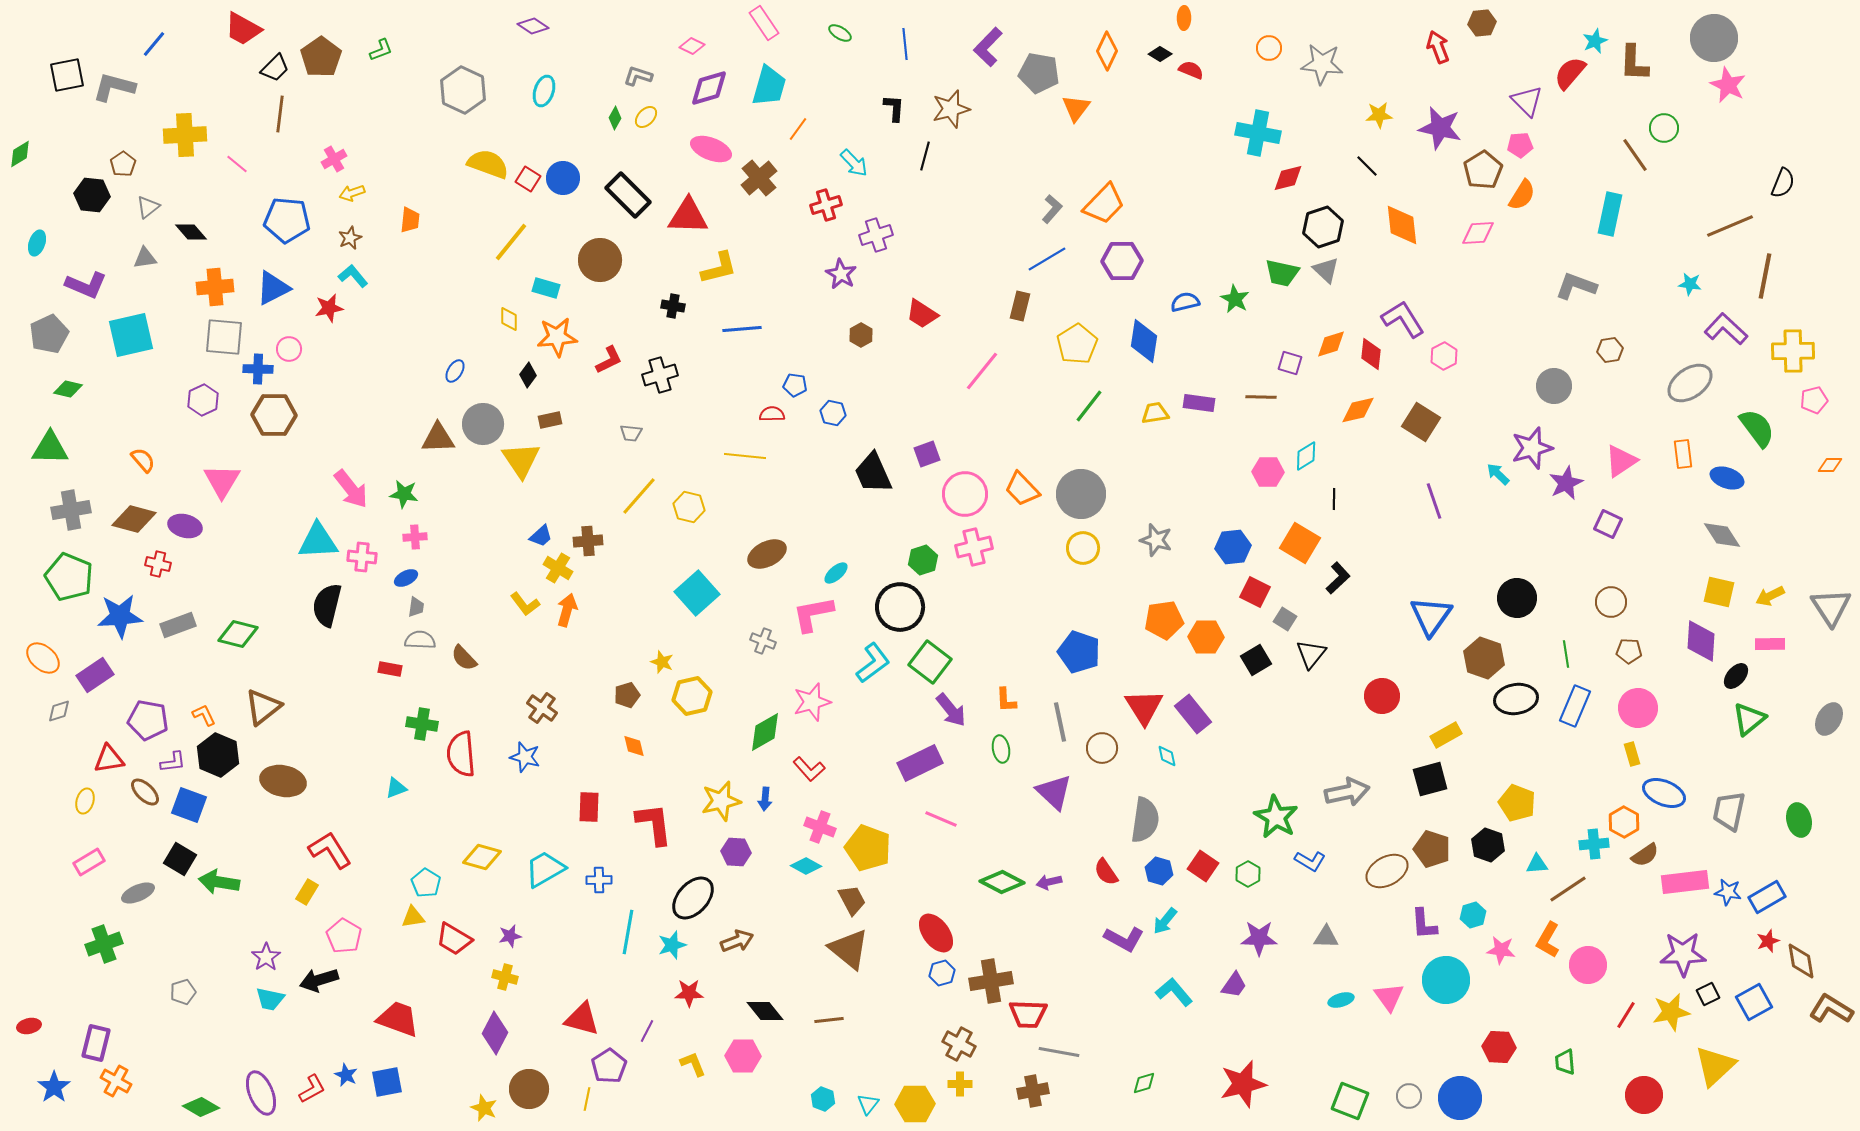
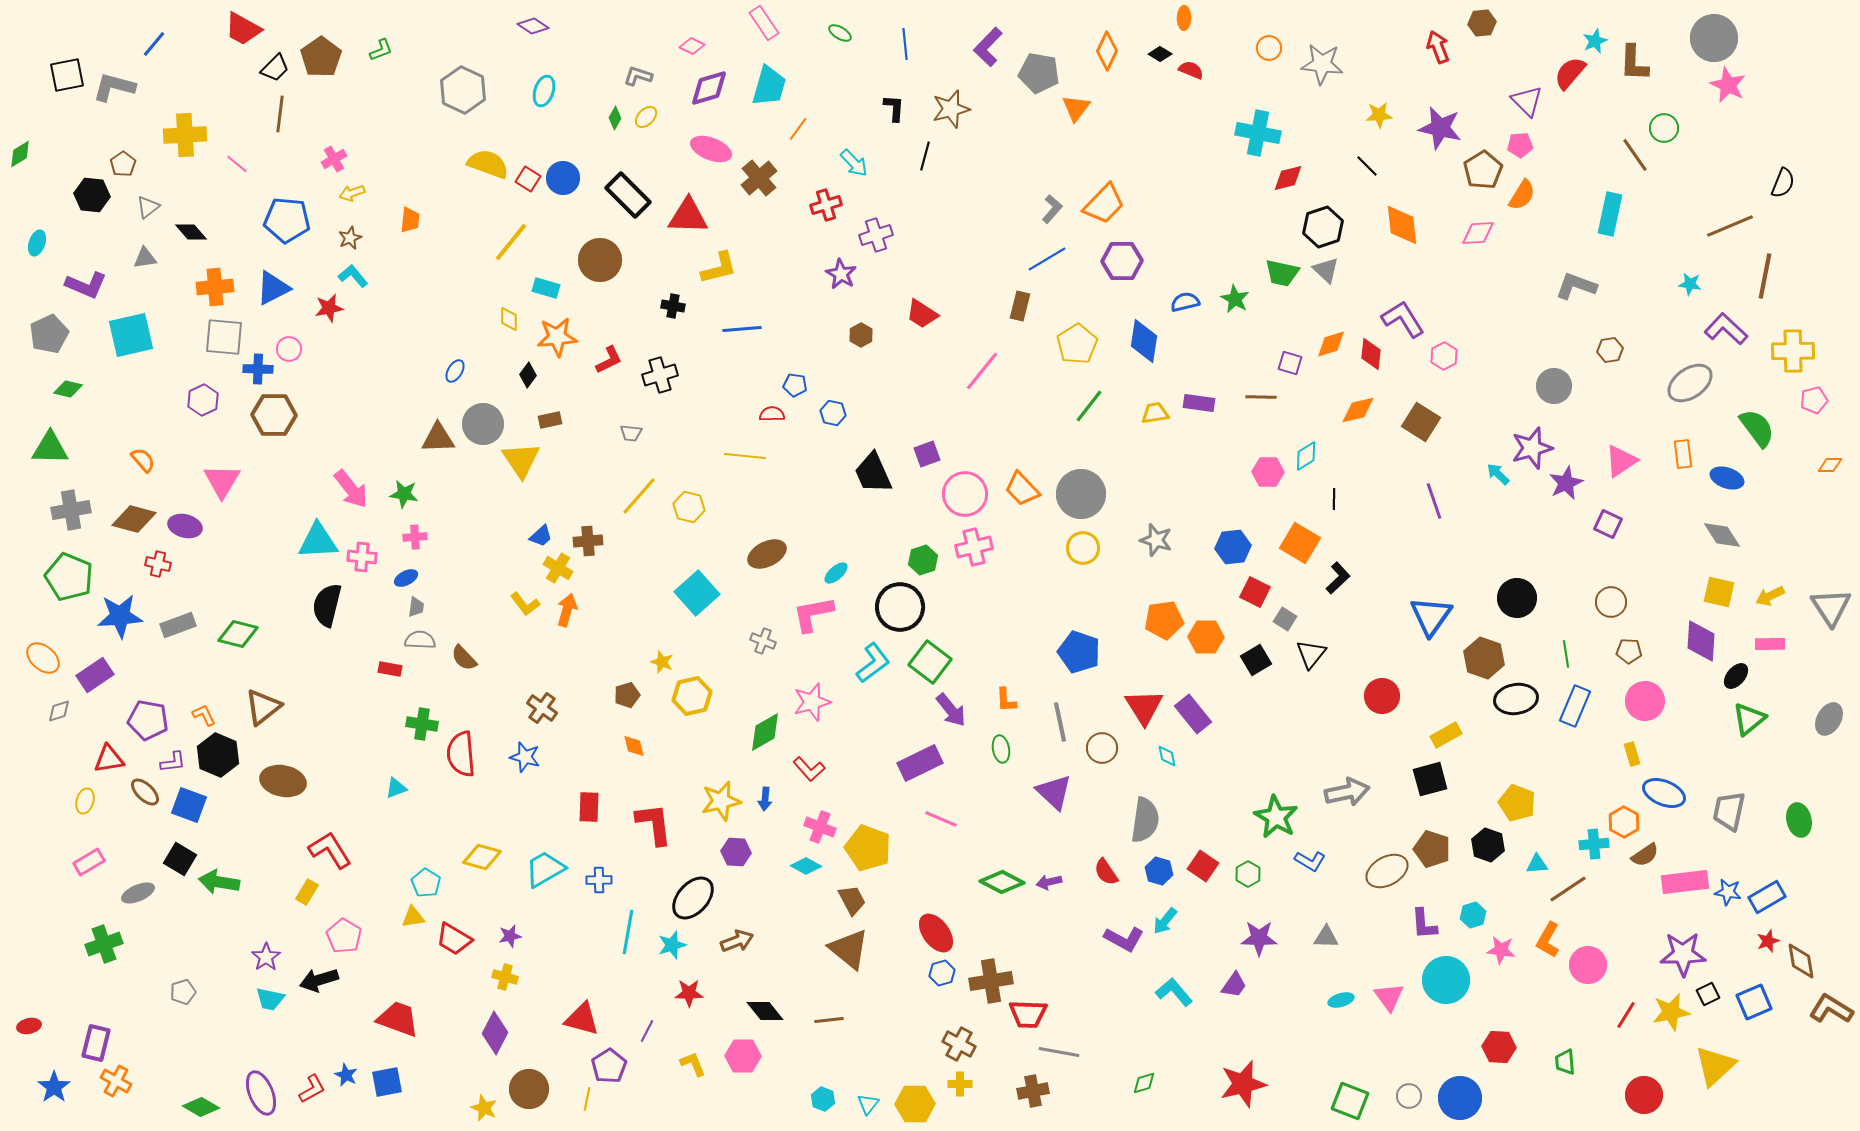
pink circle at (1638, 708): moved 7 px right, 7 px up
blue square at (1754, 1002): rotated 6 degrees clockwise
